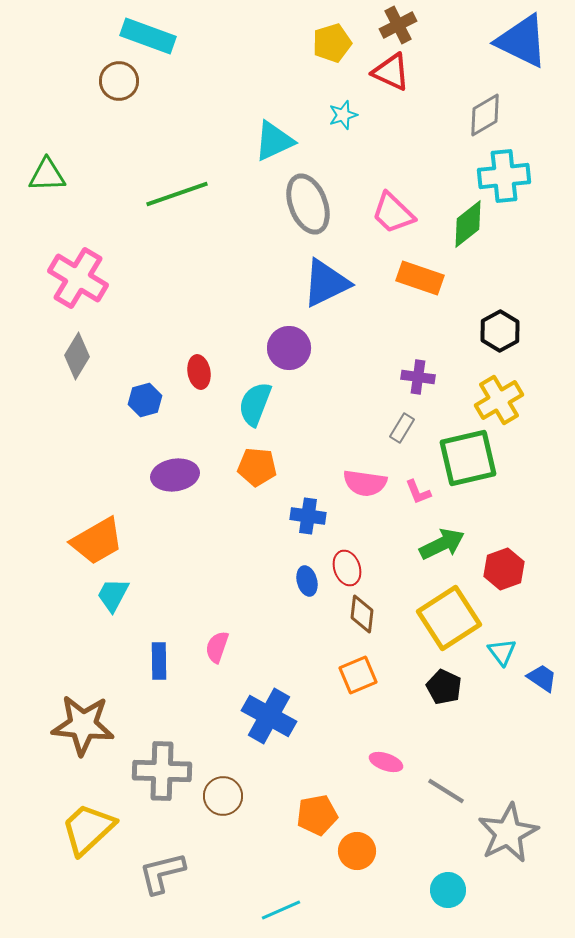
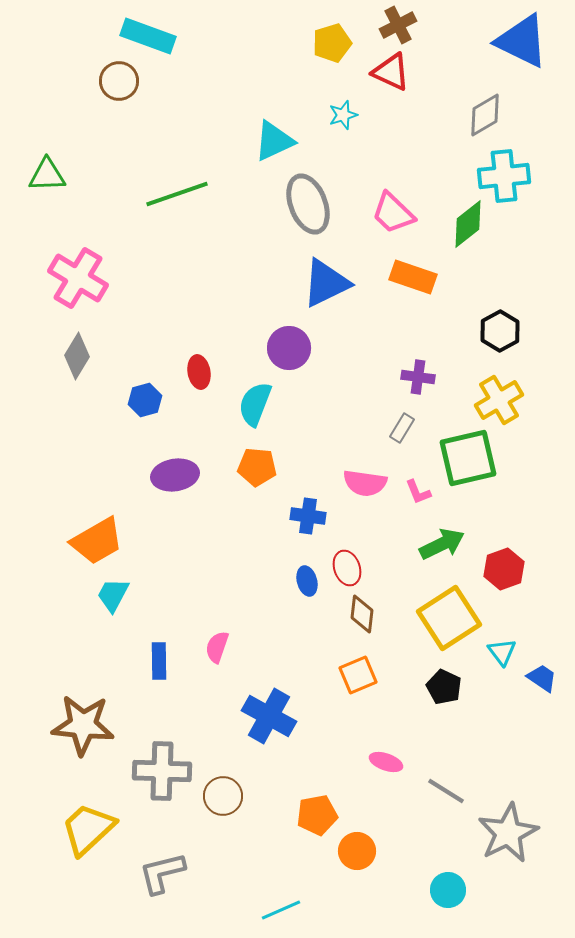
orange rectangle at (420, 278): moved 7 px left, 1 px up
